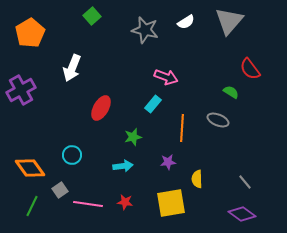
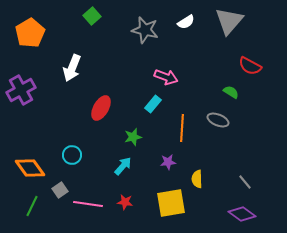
red semicircle: moved 3 px up; rotated 25 degrees counterclockwise
cyan arrow: rotated 42 degrees counterclockwise
